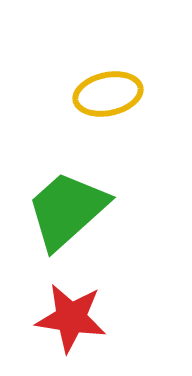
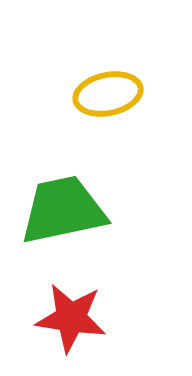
green trapezoid: moved 4 px left; rotated 30 degrees clockwise
